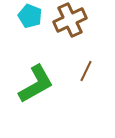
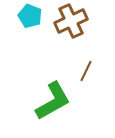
brown cross: moved 1 px right, 1 px down
green L-shape: moved 17 px right, 17 px down
